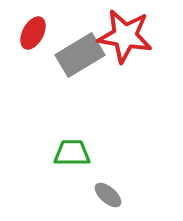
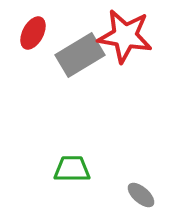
green trapezoid: moved 16 px down
gray ellipse: moved 33 px right
